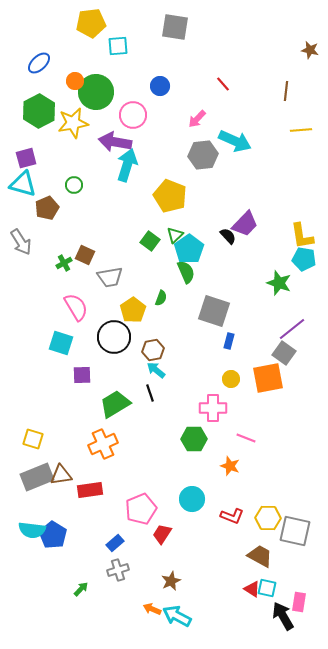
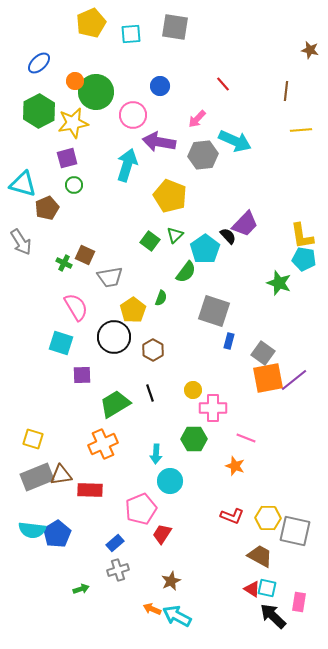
yellow pentagon at (91, 23): rotated 16 degrees counterclockwise
cyan square at (118, 46): moved 13 px right, 12 px up
purple arrow at (115, 142): moved 44 px right
purple square at (26, 158): moved 41 px right
cyan pentagon at (189, 249): moved 16 px right
green cross at (64, 263): rotated 35 degrees counterclockwise
green semicircle at (186, 272): rotated 60 degrees clockwise
purple line at (292, 329): moved 2 px right, 51 px down
brown hexagon at (153, 350): rotated 20 degrees counterclockwise
gray square at (284, 353): moved 21 px left
cyan arrow at (156, 370): moved 84 px down; rotated 126 degrees counterclockwise
yellow circle at (231, 379): moved 38 px left, 11 px down
orange star at (230, 466): moved 5 px right
red rectangle at (90, 490): rotated 10 degrees clockwise
cyan circle at (192, 499): moved 22 px left, 18 px up
blue pentagon at (53, 535): moved 4 px right, 1 px up; rotated 8 degrees clockwise
green arrow at (81, 589): rotated 28 degrees clockwise
black arrow at (283, 616): moved 10 px left; rotated 16 degrees counterclockwise
